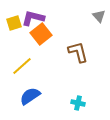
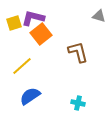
gray triangle: rotated 32 degrees counterclockwise
